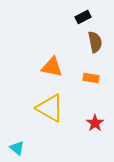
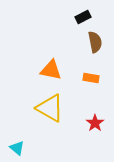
orange triangle: moved 1 px left, 3 px down
